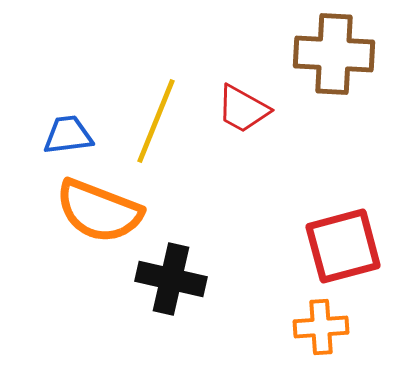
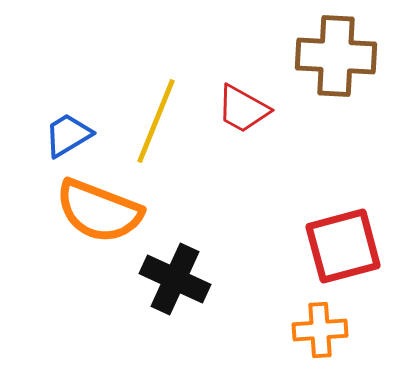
brown cross: moved 2 px right, 2 px down
blue trapezoid: rotated 24 degrees counterclockwise
black cross: moved 4 px right; rotated 12 degrees clockwise
orange cross: moved 1 px left, 3 px down
